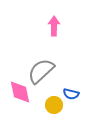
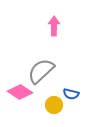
pink diamond: rotated 45 degrees counterclockwise
